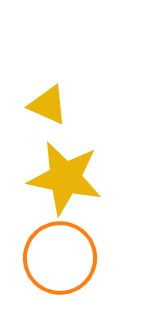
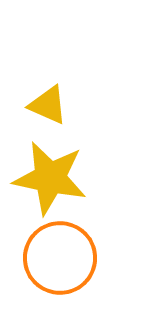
yellow star: moved 15 px left
